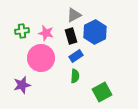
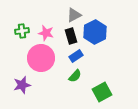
green semicircle: rotated 40 degrees clockwise
